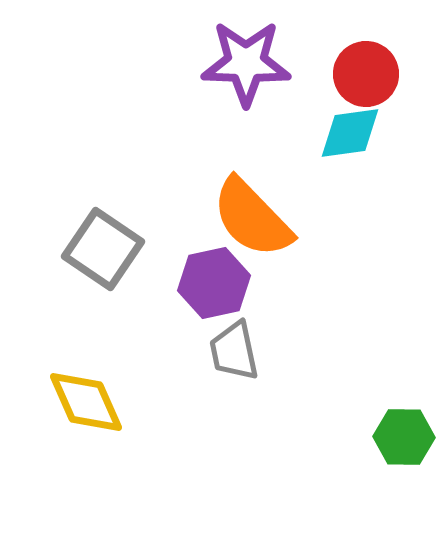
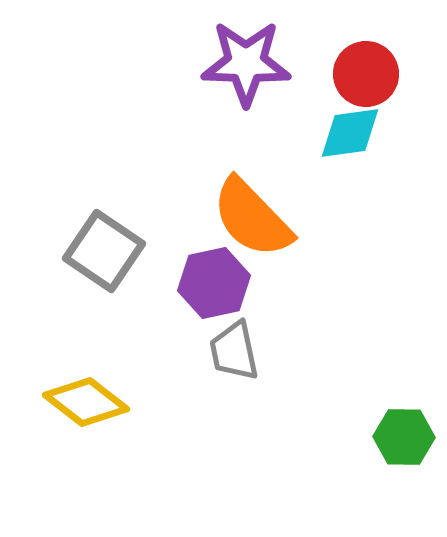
gray square: moved 1 px right, 2 px down
yellow diamond: rotated 28 degrees counterclockwise
